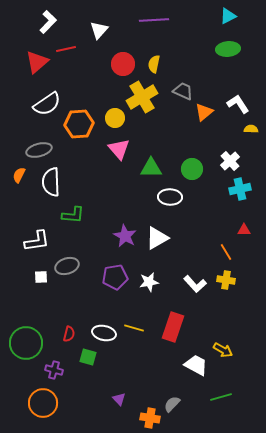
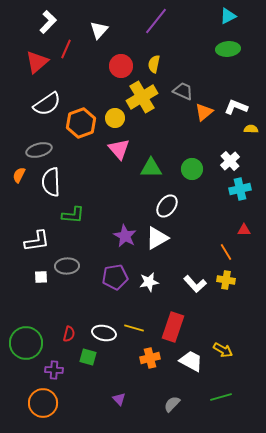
purple line at (154, 20): moved 2 px right, 1 px down; rotated 48 degrees counterclockwise
red line at (66, 49): rotated 54 degrees counterclockwise
red circle at (123, 64): moved 2 px left, 2 px down
white L-shape at (238, 104): moved 2 px left, 3 px down; rotated 35 degrees counterclockwise
orange hexagon at (79, 124): moved 2 px right, 1 px up; rotated 16 degrees counterclockwise
white ellipse at (170, 197): moved 3 px left, 9 px down; rotated 55 degrees counterclockwise
gray ellipse at (67, 266): rotated 15 degrees clockwise
white trapezoid at (196, 365): moved 5 px left, 4 px up
purple cross at (54, 370): rotated 12 degrees counterclockwise
orange cross at (150, 418): moved 60 px up; rotated 24 degrees counterclockwise
